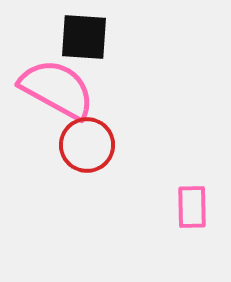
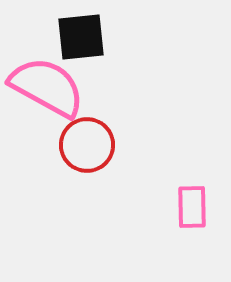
black square: moved 3 px left; rotated 10 degrees counterclockwise
pink semicircle: moved 10 px left, 2 px up
